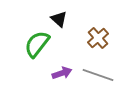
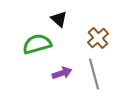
green semicircle: rotated 36 degrees clockwise
gray line: moved 4 px left, 1 px up; rotated 56 degrees clockwise
